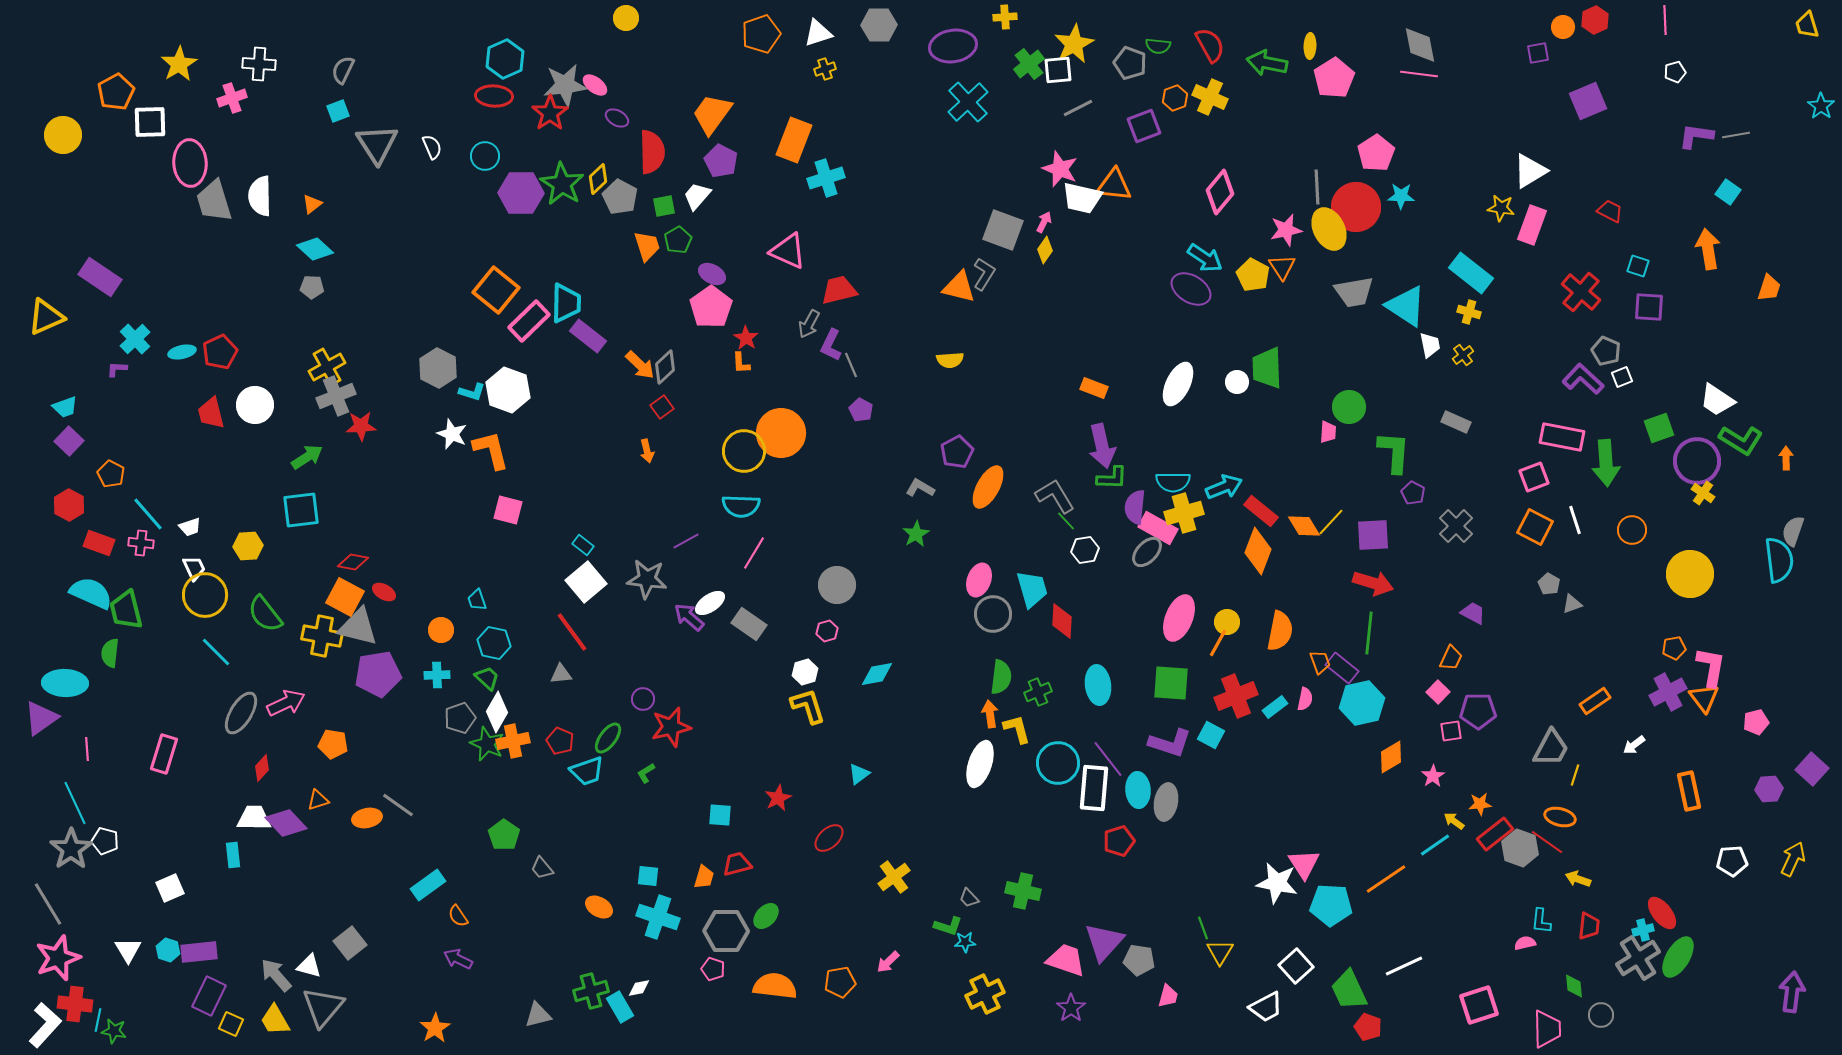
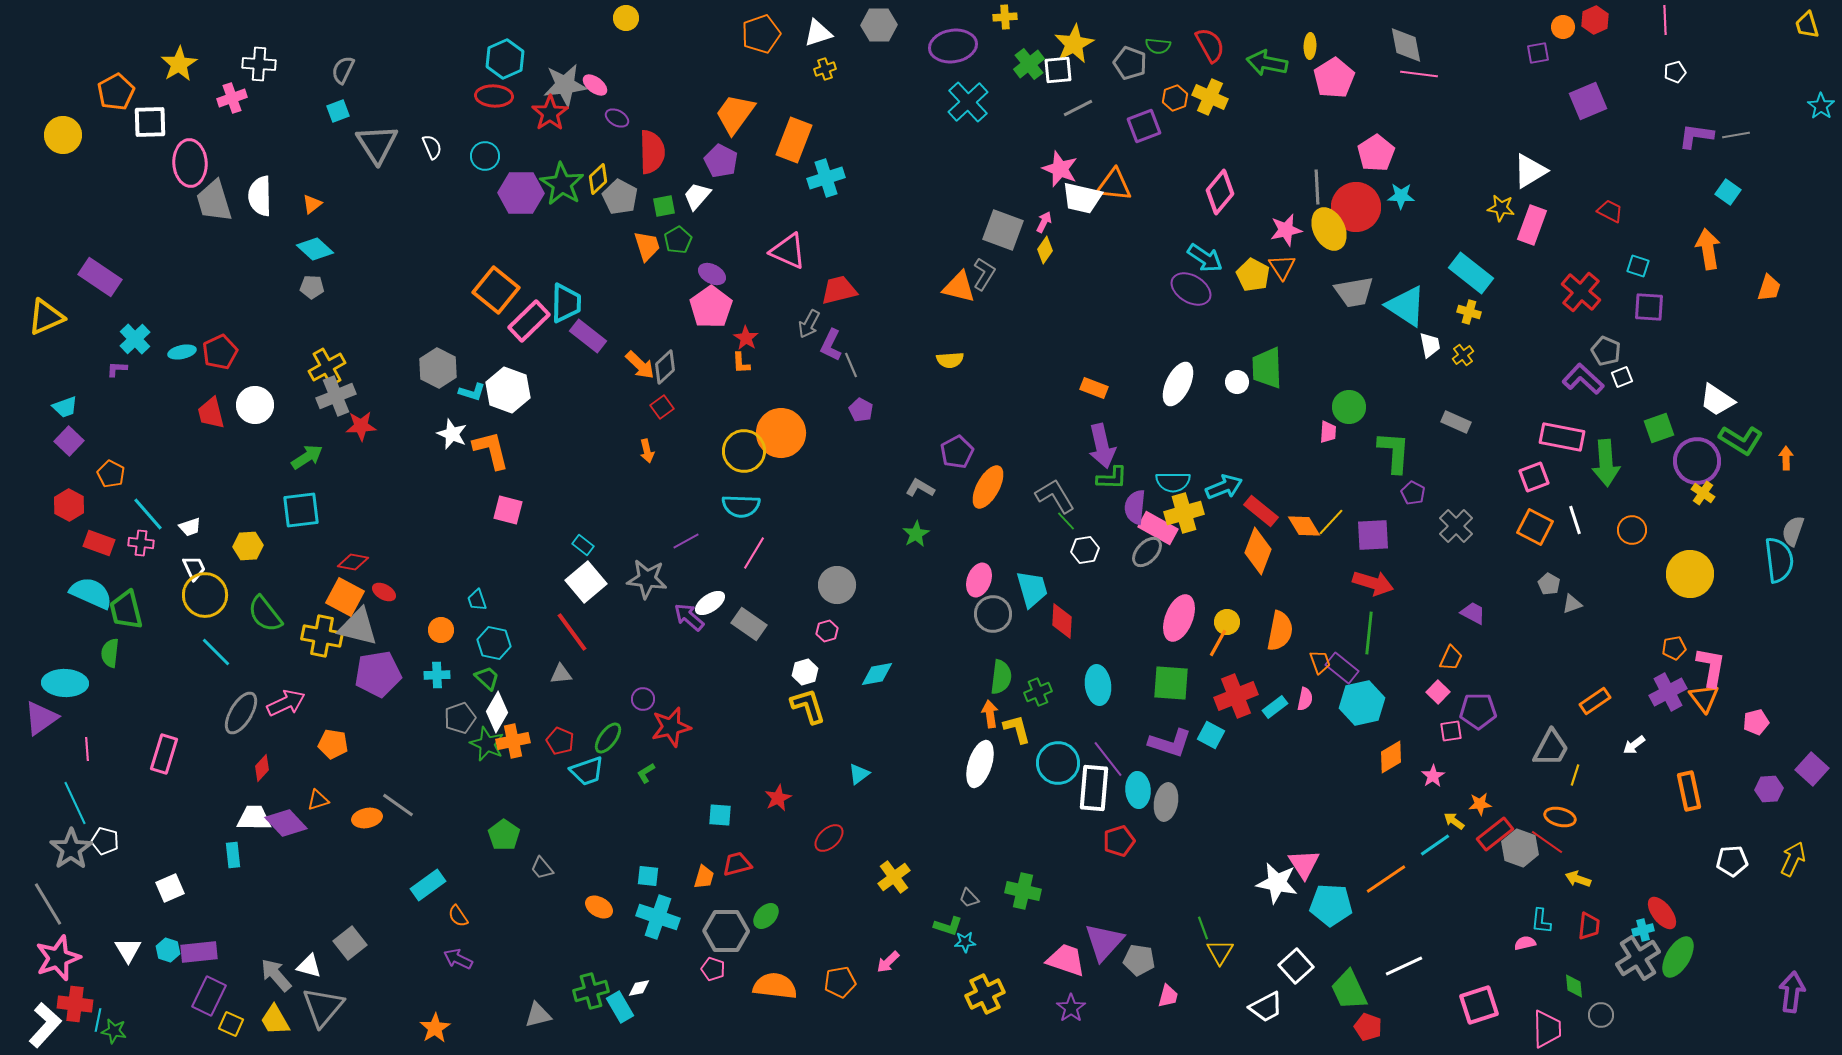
gray diamond at (1420, 45): moved 14 px left
orange trapezoid at (712, 114): moved 23 px right
